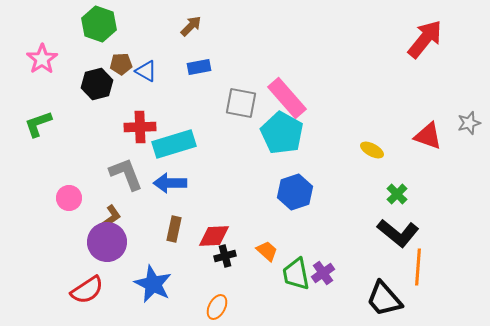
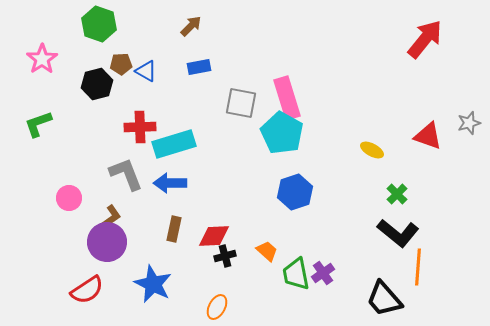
pink rectangle: rotated 24 degrees clockwise
